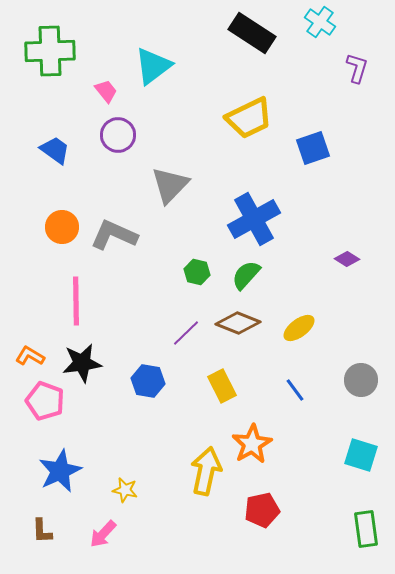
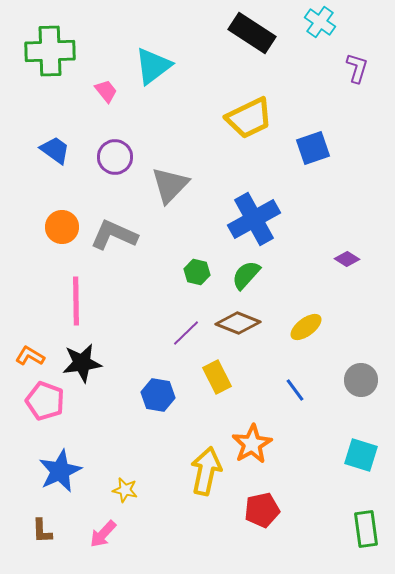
purple circle: moved 3 px left, 22 px down
yellow ellipse: moved 7 px right, 1 px up
blue hexagon: moved 10 px right, 14 px down
yellow rectangle: moved 5 px left, 9 px up
